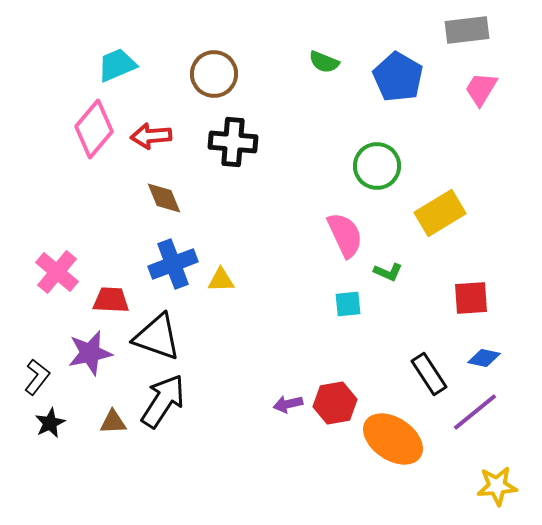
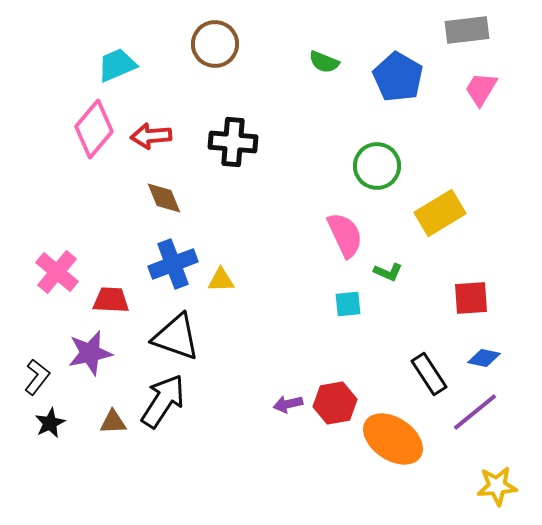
brown circle: moved 1 px right, 30 px up
black triangle: moved 19 px right
